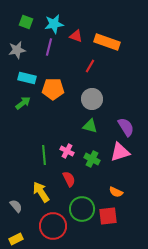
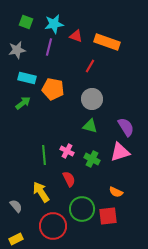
orange pentagon: rotated 10 degrees clockwise
